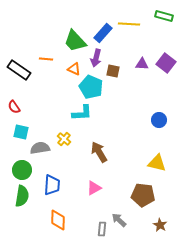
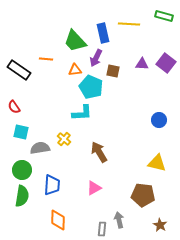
blue rectangle: rotated 54 degrees counterclockwise
purple arrow: rotated 12 degrees clockwise
orange triangle: moved 1 px right, 1 px down; rotated 32 degrees counterclockwise
gray arrow: rotated 35 degrees clockwise
